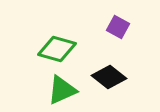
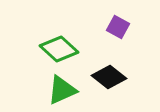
green diamond: moved 2 px right; rotated 27 degrees clockwise
